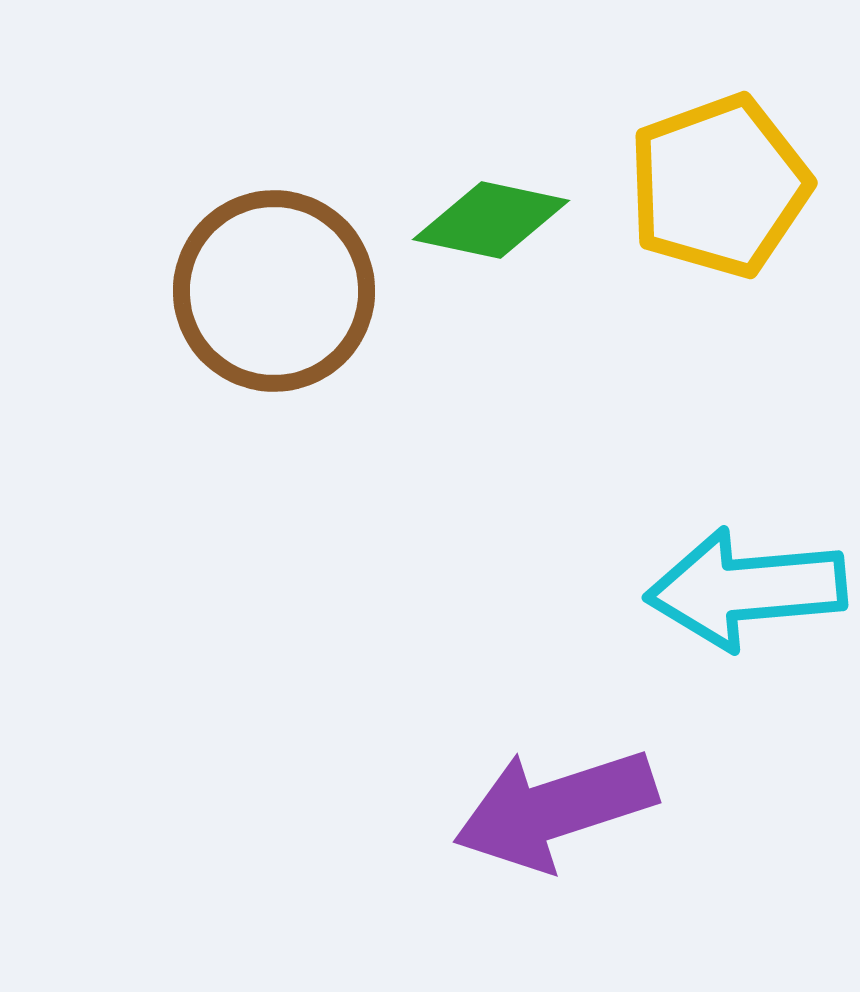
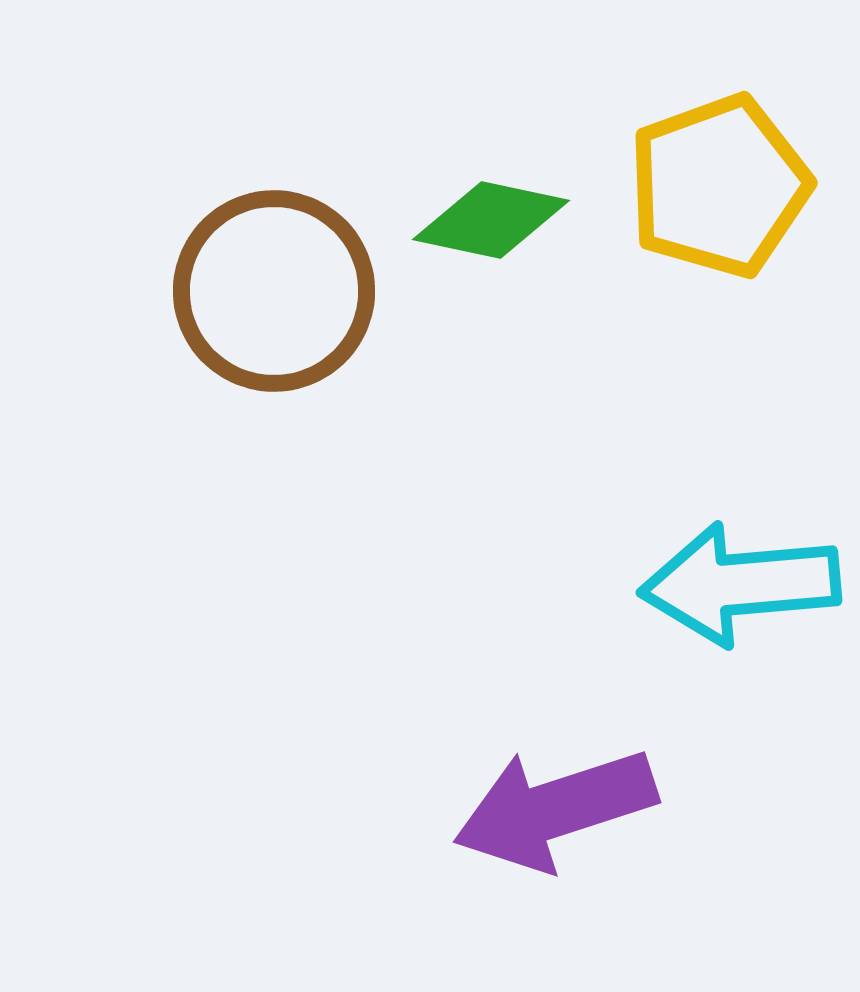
cyan arrow: moved 6 px left, 5 px up
